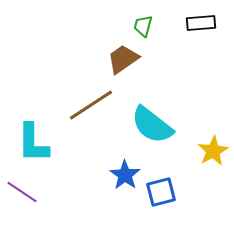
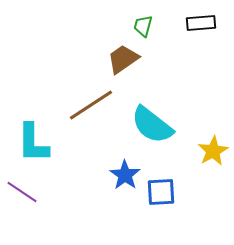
blue square: rotated 12 degrees clockwise
